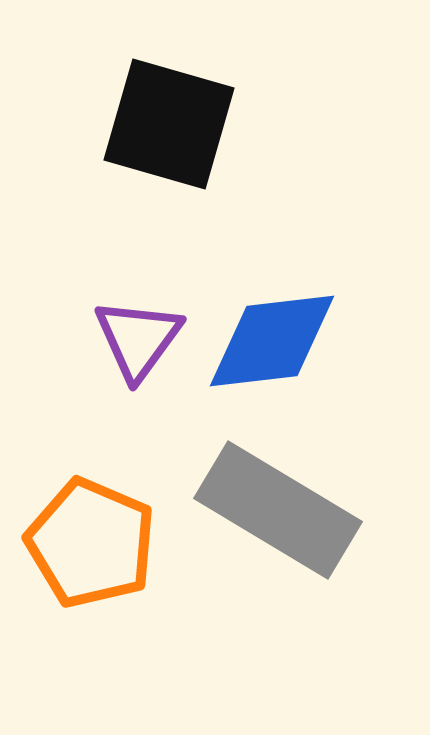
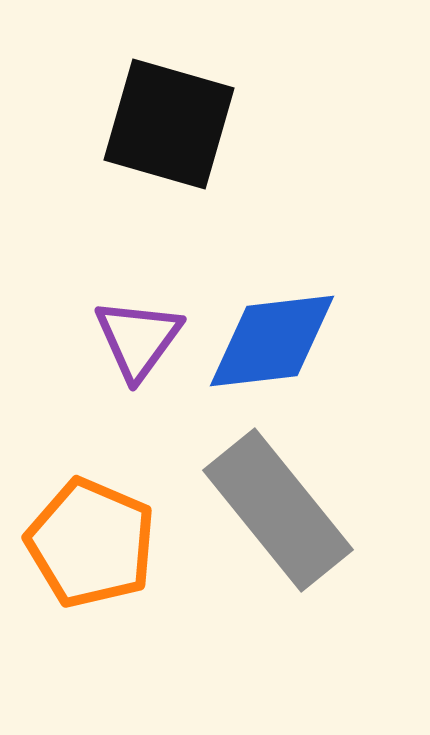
gray rectangle: rotated 20 degrees clockwise
